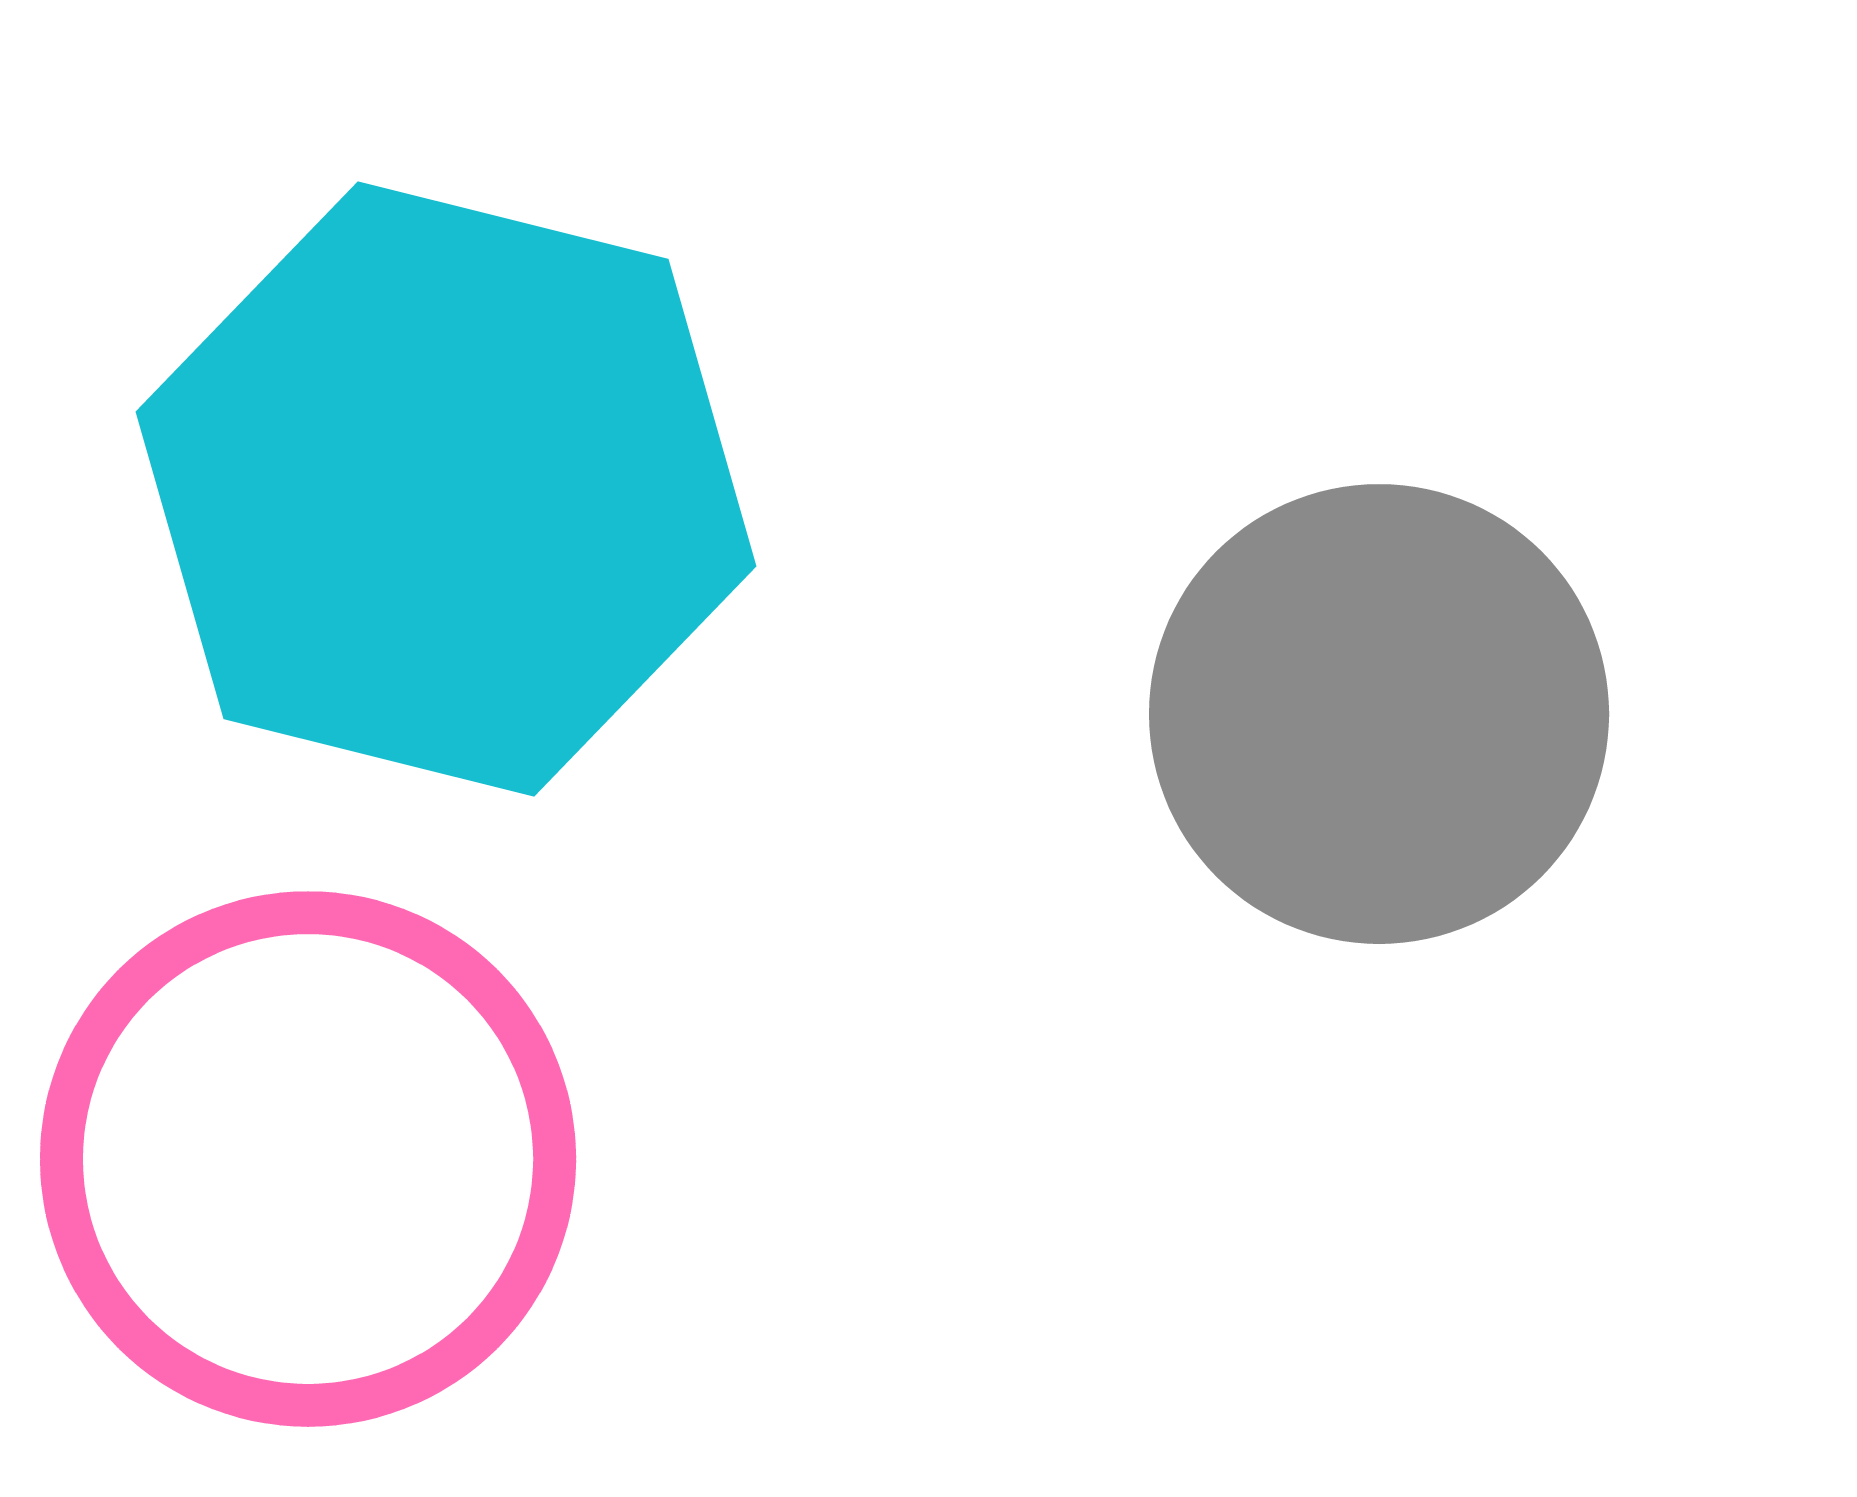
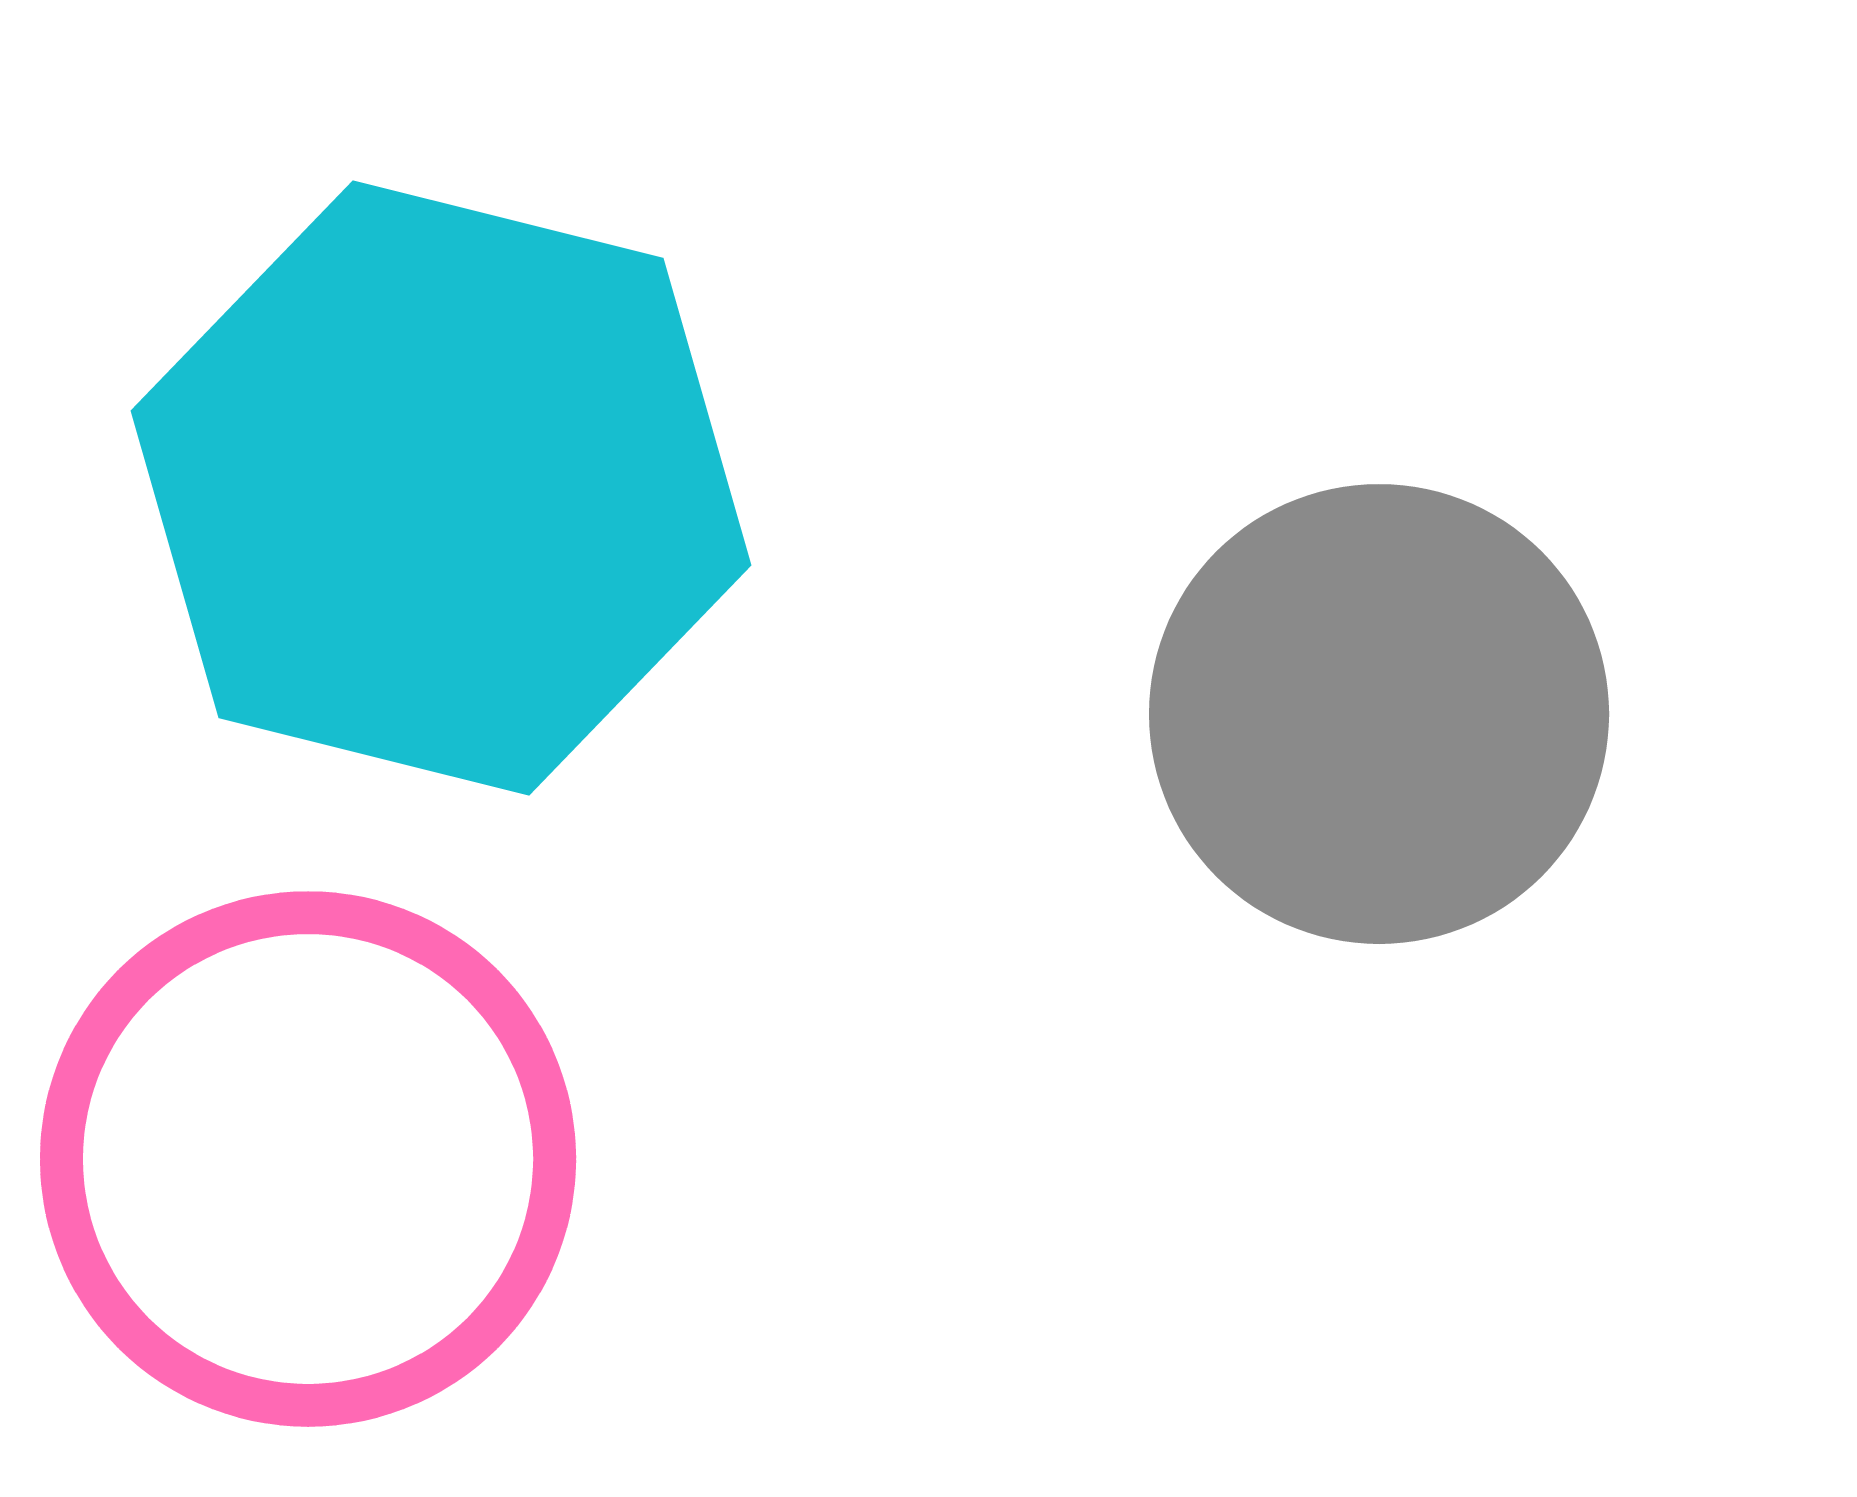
cyan hexagon: moved 5 px left, 1 px up
